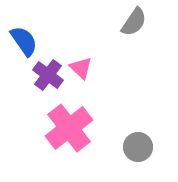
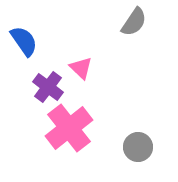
purple cross: moved 12 px down
